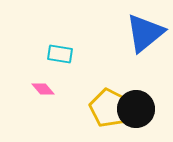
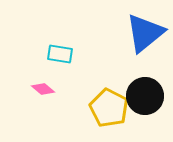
pink diamond: rotated 10 degrees counterclockwise
black circle: moved 9 px right, 13 px up
